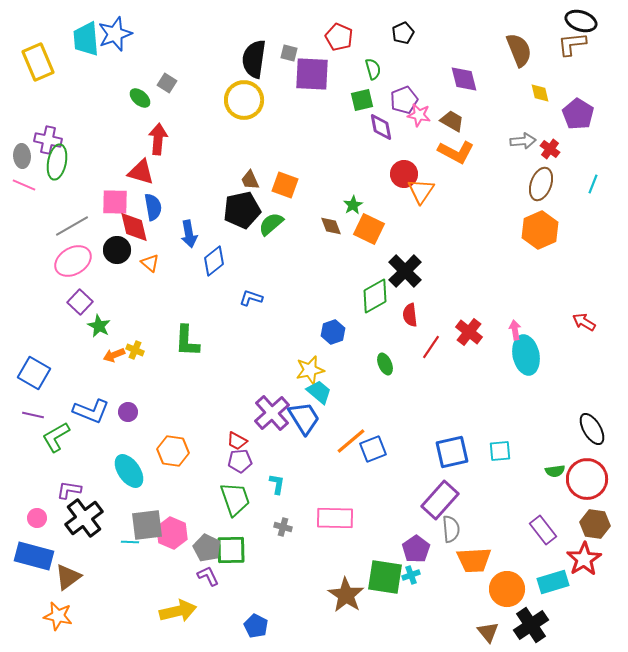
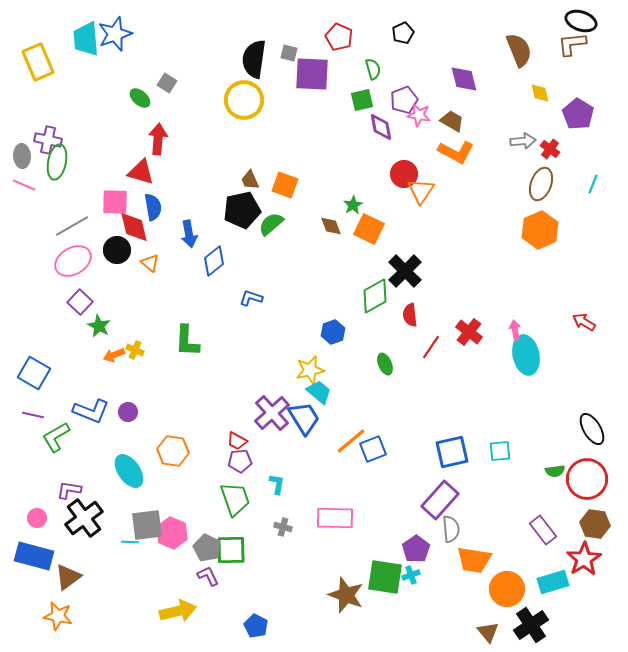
orange trapezoid at (474, 560): rotated 12 degrees clockwise
brown star at (346, 595): rotated 12 degrees counterclockwise
